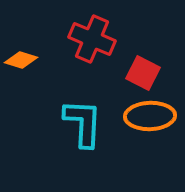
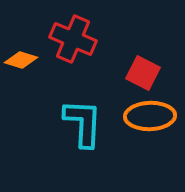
red cross: moved 19 px left
